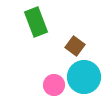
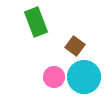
pink circle: moved 8 px up
